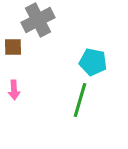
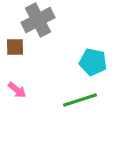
brown square: moved 2 px right
pink arrow: moved 3 px right; rotated 48 degrees counterclockwise
green line: rotated 56 degrees clockwise
